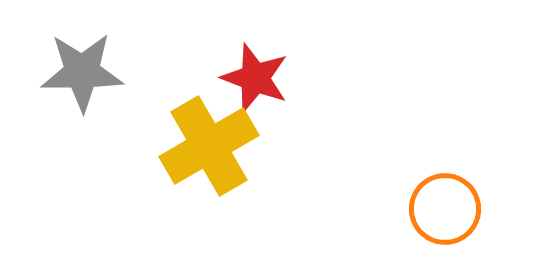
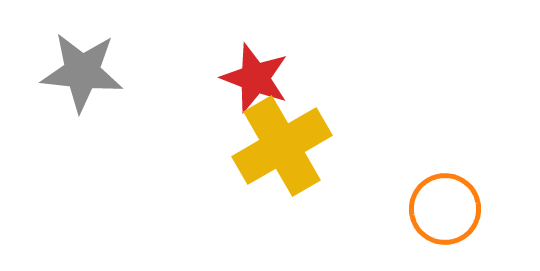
gray star: rotated 6 degrees clockwise
yellow cross: moved 73 px right
